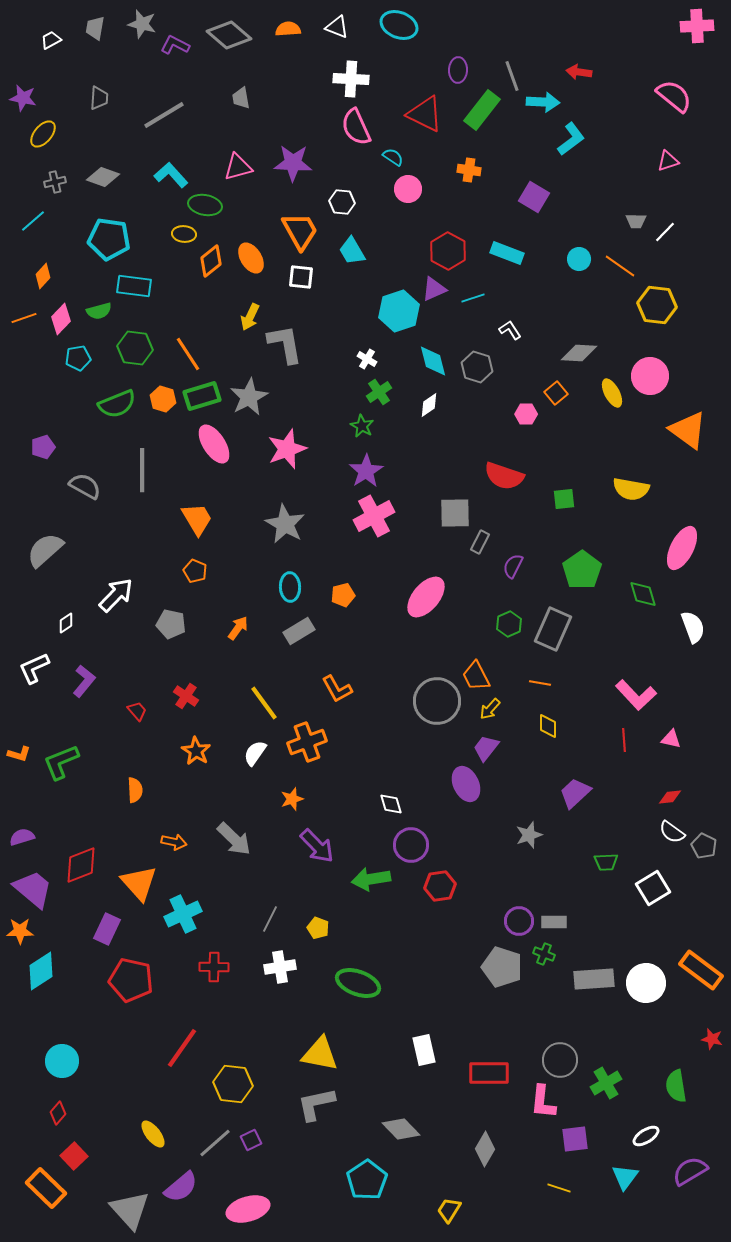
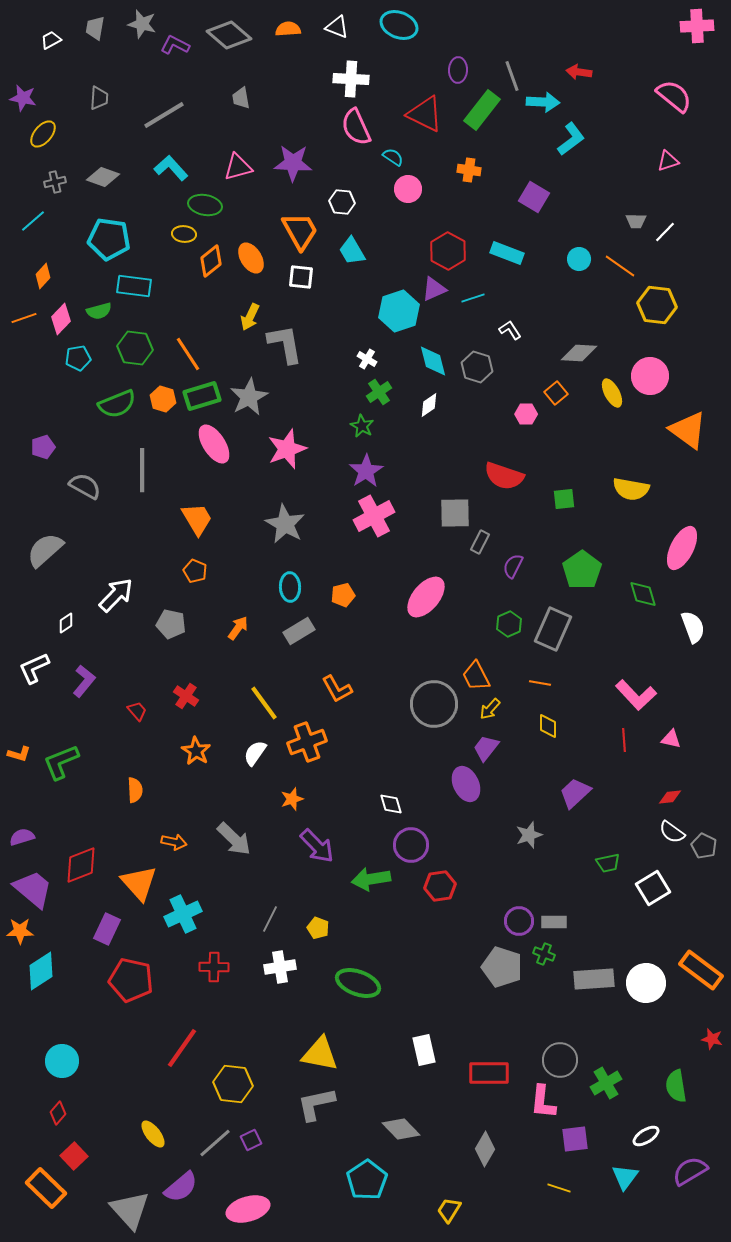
cyan L-shape at (171, 175): moved 7 px up
gray circle at (437, 701): moved 3 px left, 3 px down
green trapezoid at (606, 862): moved 2 px right, 1 px down; rotated 10 degrees counterclockwise
